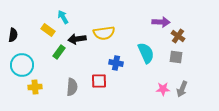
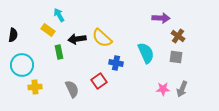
cyan arrow: moved 4 px left, 2 px up
purple arrow: moved 4 px up
yellow semicircle: moved 2 px left, 5 px down; rotated 50 degrees clockwise
green rectangle: rotated 48 degrees counterclockwise
red square: rotated 35 degrees counterclockwise
gray semicircle: moved 2 px down; rotated 30 degrees counterclockwise
